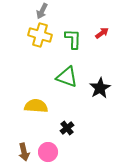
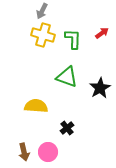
yellow cross: moved 3 px right
